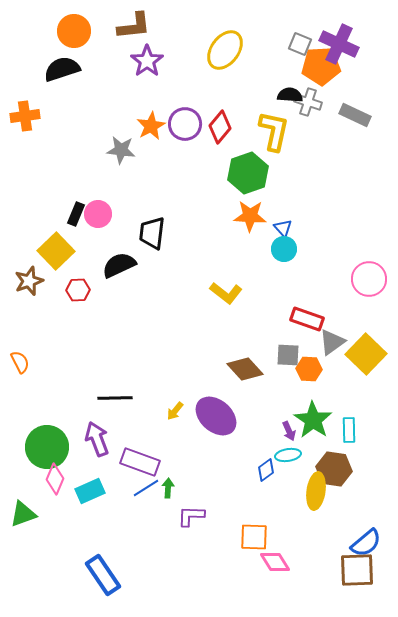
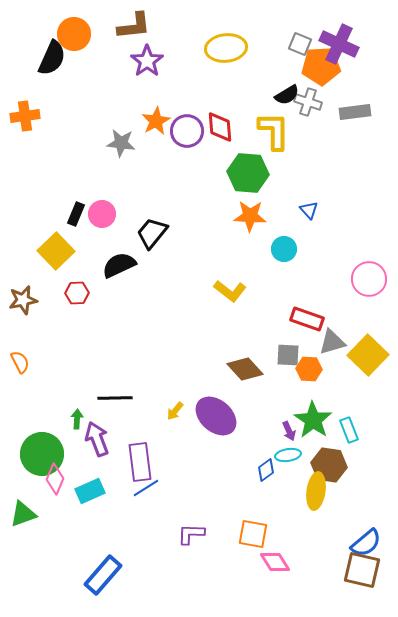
orange circle at (74, 31): moved 3 px down
yellow ellipse at (225, 50): moved 1 px right, 2 px up; rotated 48 degrees clockwise
black semicircle at (62, 69): moved 10 px left, 11 px up; rotated 132 degrees clockwise
black semicircle at (290, 95): moved 3 px left; rotated 145 degrees clockwise
gray rectangle at (355, 115): moved 3 px up; rotated 32 degrees counterclockwise
purple circle at (185, 124): moved 2 px right, 7 px down
orange star at (151, 126): moved 5 px right, 5 px up
red diamond at (220, 127): rotated 44 degrees counterclockwise
yellow L-shape at (274, 131): rotated 12 degrees counterclockwise
gray star at (121, 150): moved 7 px up
green hexagon at (248, 173): rotated 24 degrees clockwise
pink circle at (98, 214): moved 4 px right
blue triangle at (283, 228): moved 26 px right, 18 px up
black trapezoid at (152, 233): rotated 32 degrees clockwise
brown star at (29, 281): moved 6 px left, 19 px down; rotated 8 degrees clockwise
red hexagon at (78, 290): moved 1 px left, 3 px down
yellow L-shape at (226, 293): moved 4 px right, 2 px up
gray triangle at (332, 342): rotated 20 degrees clockwise
yellow square at (366, 354): moved 2 px right, 1 px down
cyan rectangle at (349, 430): rotated 20 degrees counterclockwise
green circle at (47, 447): moved 5 px left, 7 px down
purple rectangle at (140, 462): rotated 63 degrees clockwise
brown hexagon at (334, 469): moved 5 px left, 4 px up
green arrow at (168, 488): moved 91 px left, 69 px up
purple L-shape at (191, 516): moved 18 px down
orange square at (254, 537): moved 1 px left, 3 px up; rotated 8 degrees clockwise
brown square at (357, 570): moved 5 px right; rotated 15 degrees clockwise
blue rectangle at (103, 575): rotated 75 degrees clockwise
